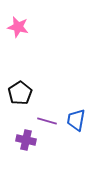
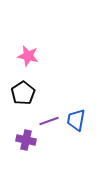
pink star: moved 10 px right, 29 px down
black pentagon: moved 3 px right
purple line: moved 2 px right; rotated 36 degrees counterclockwise
